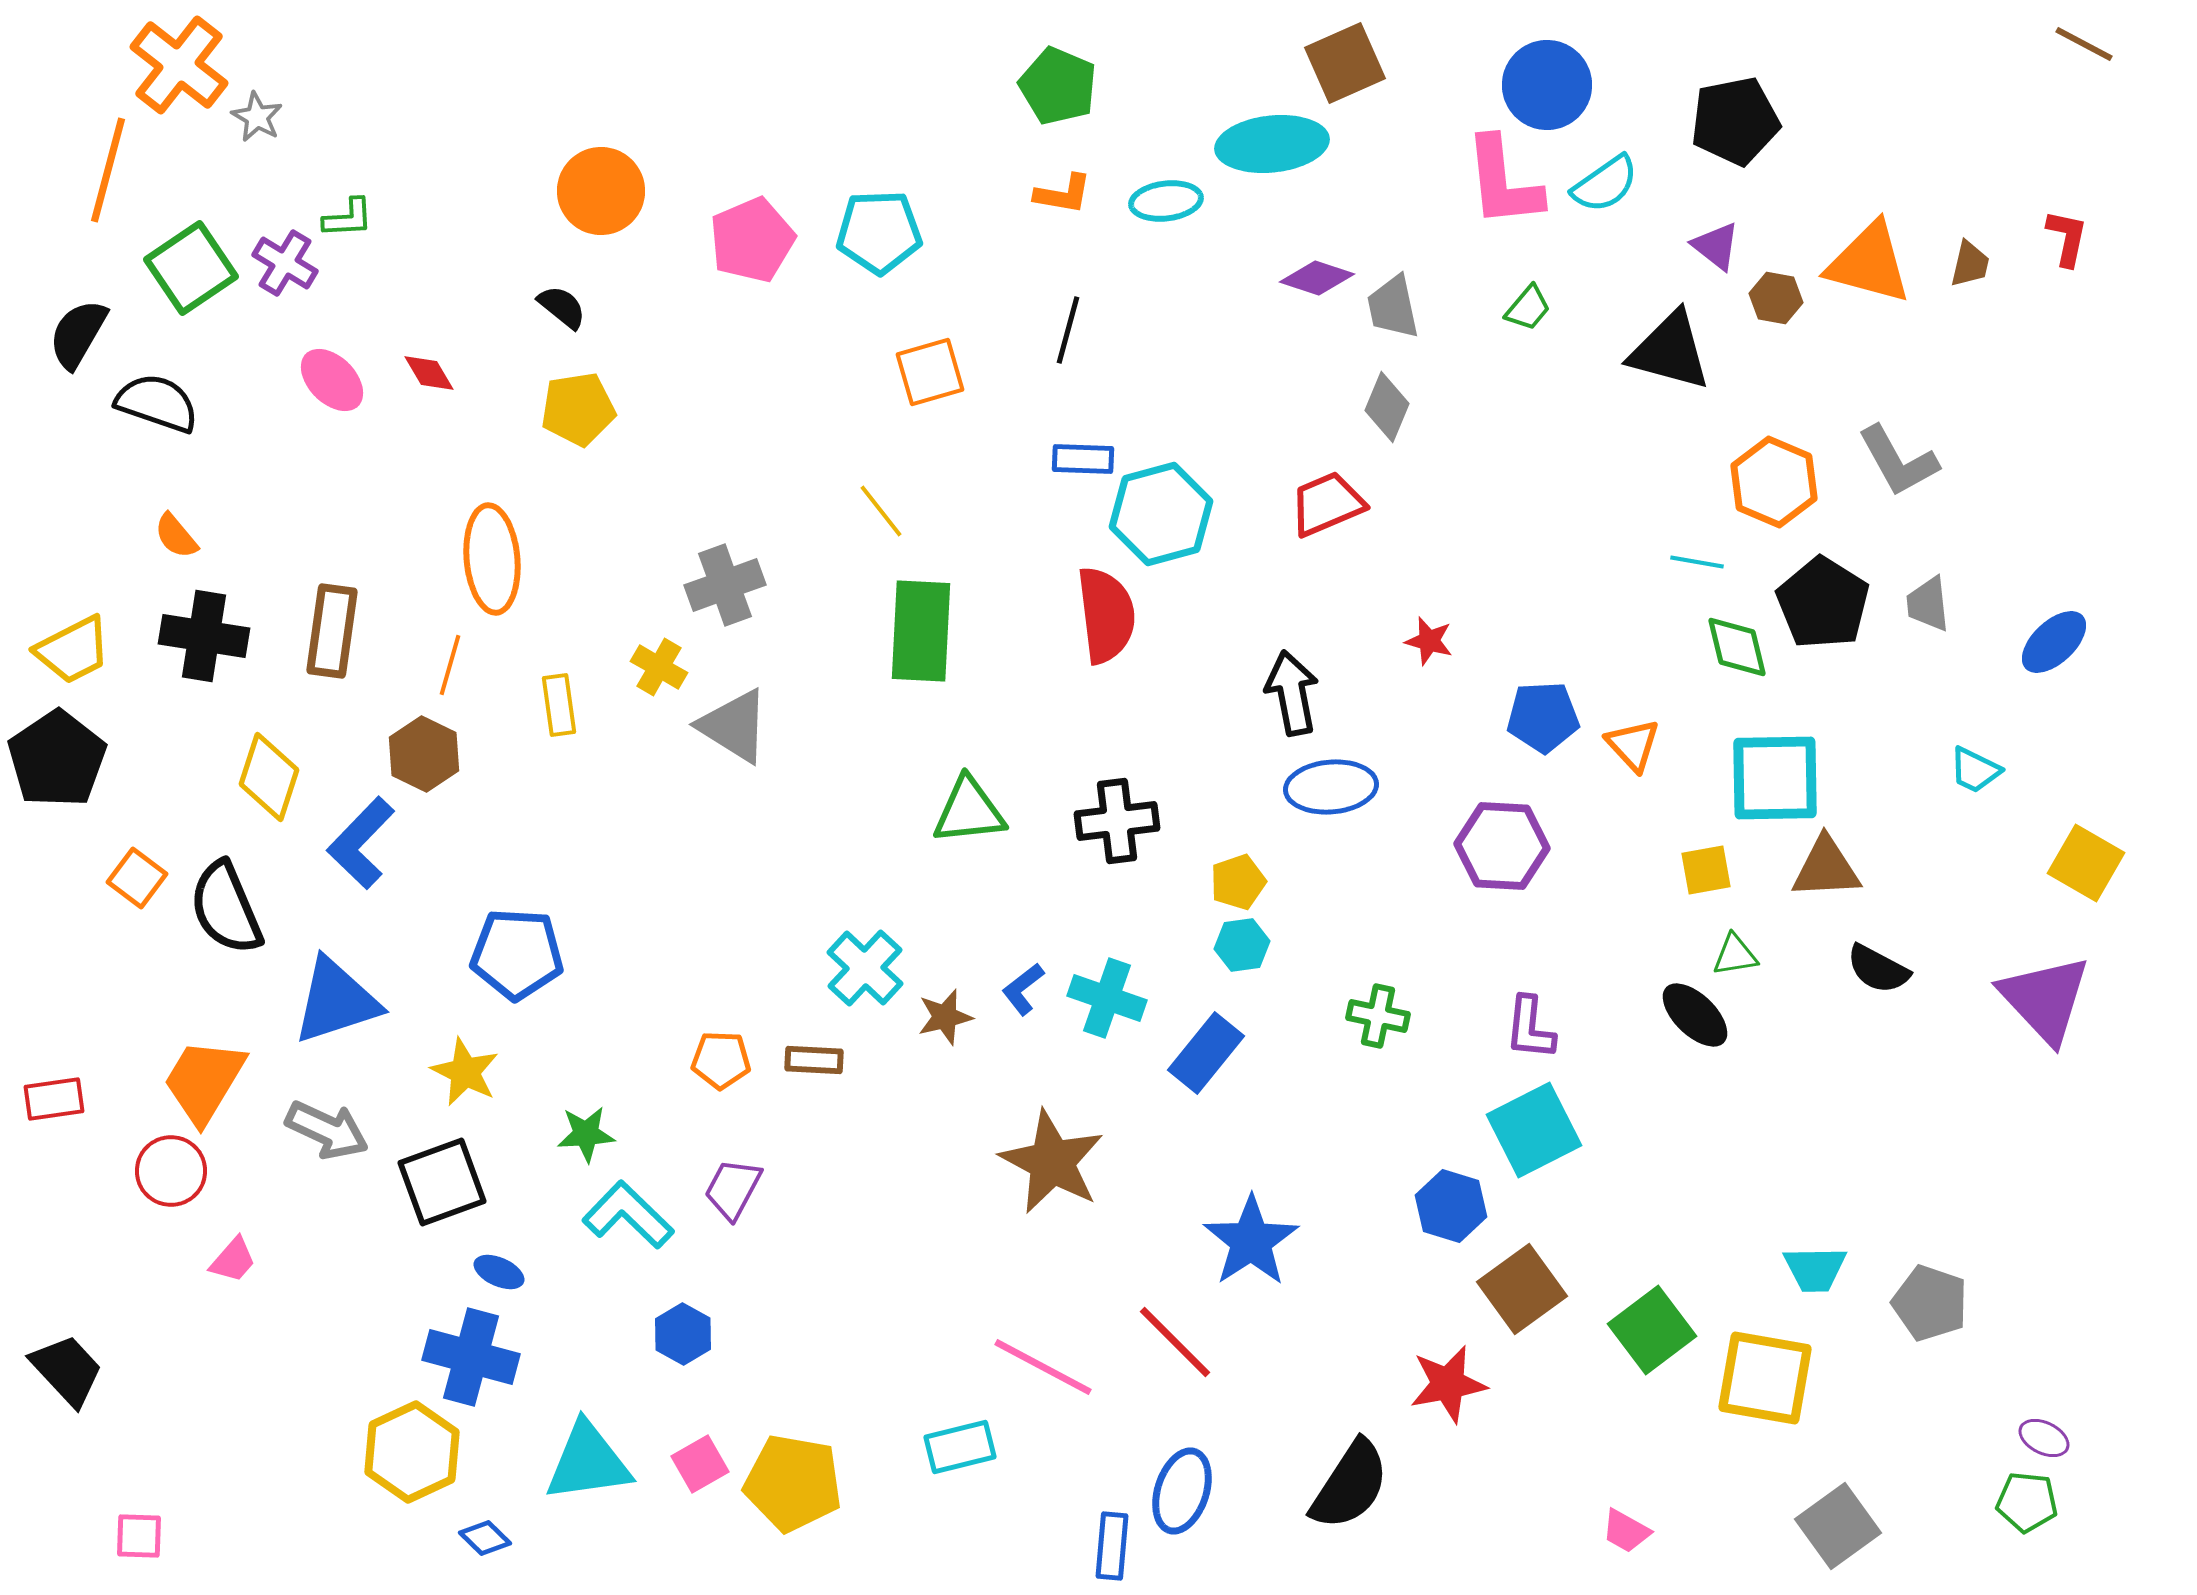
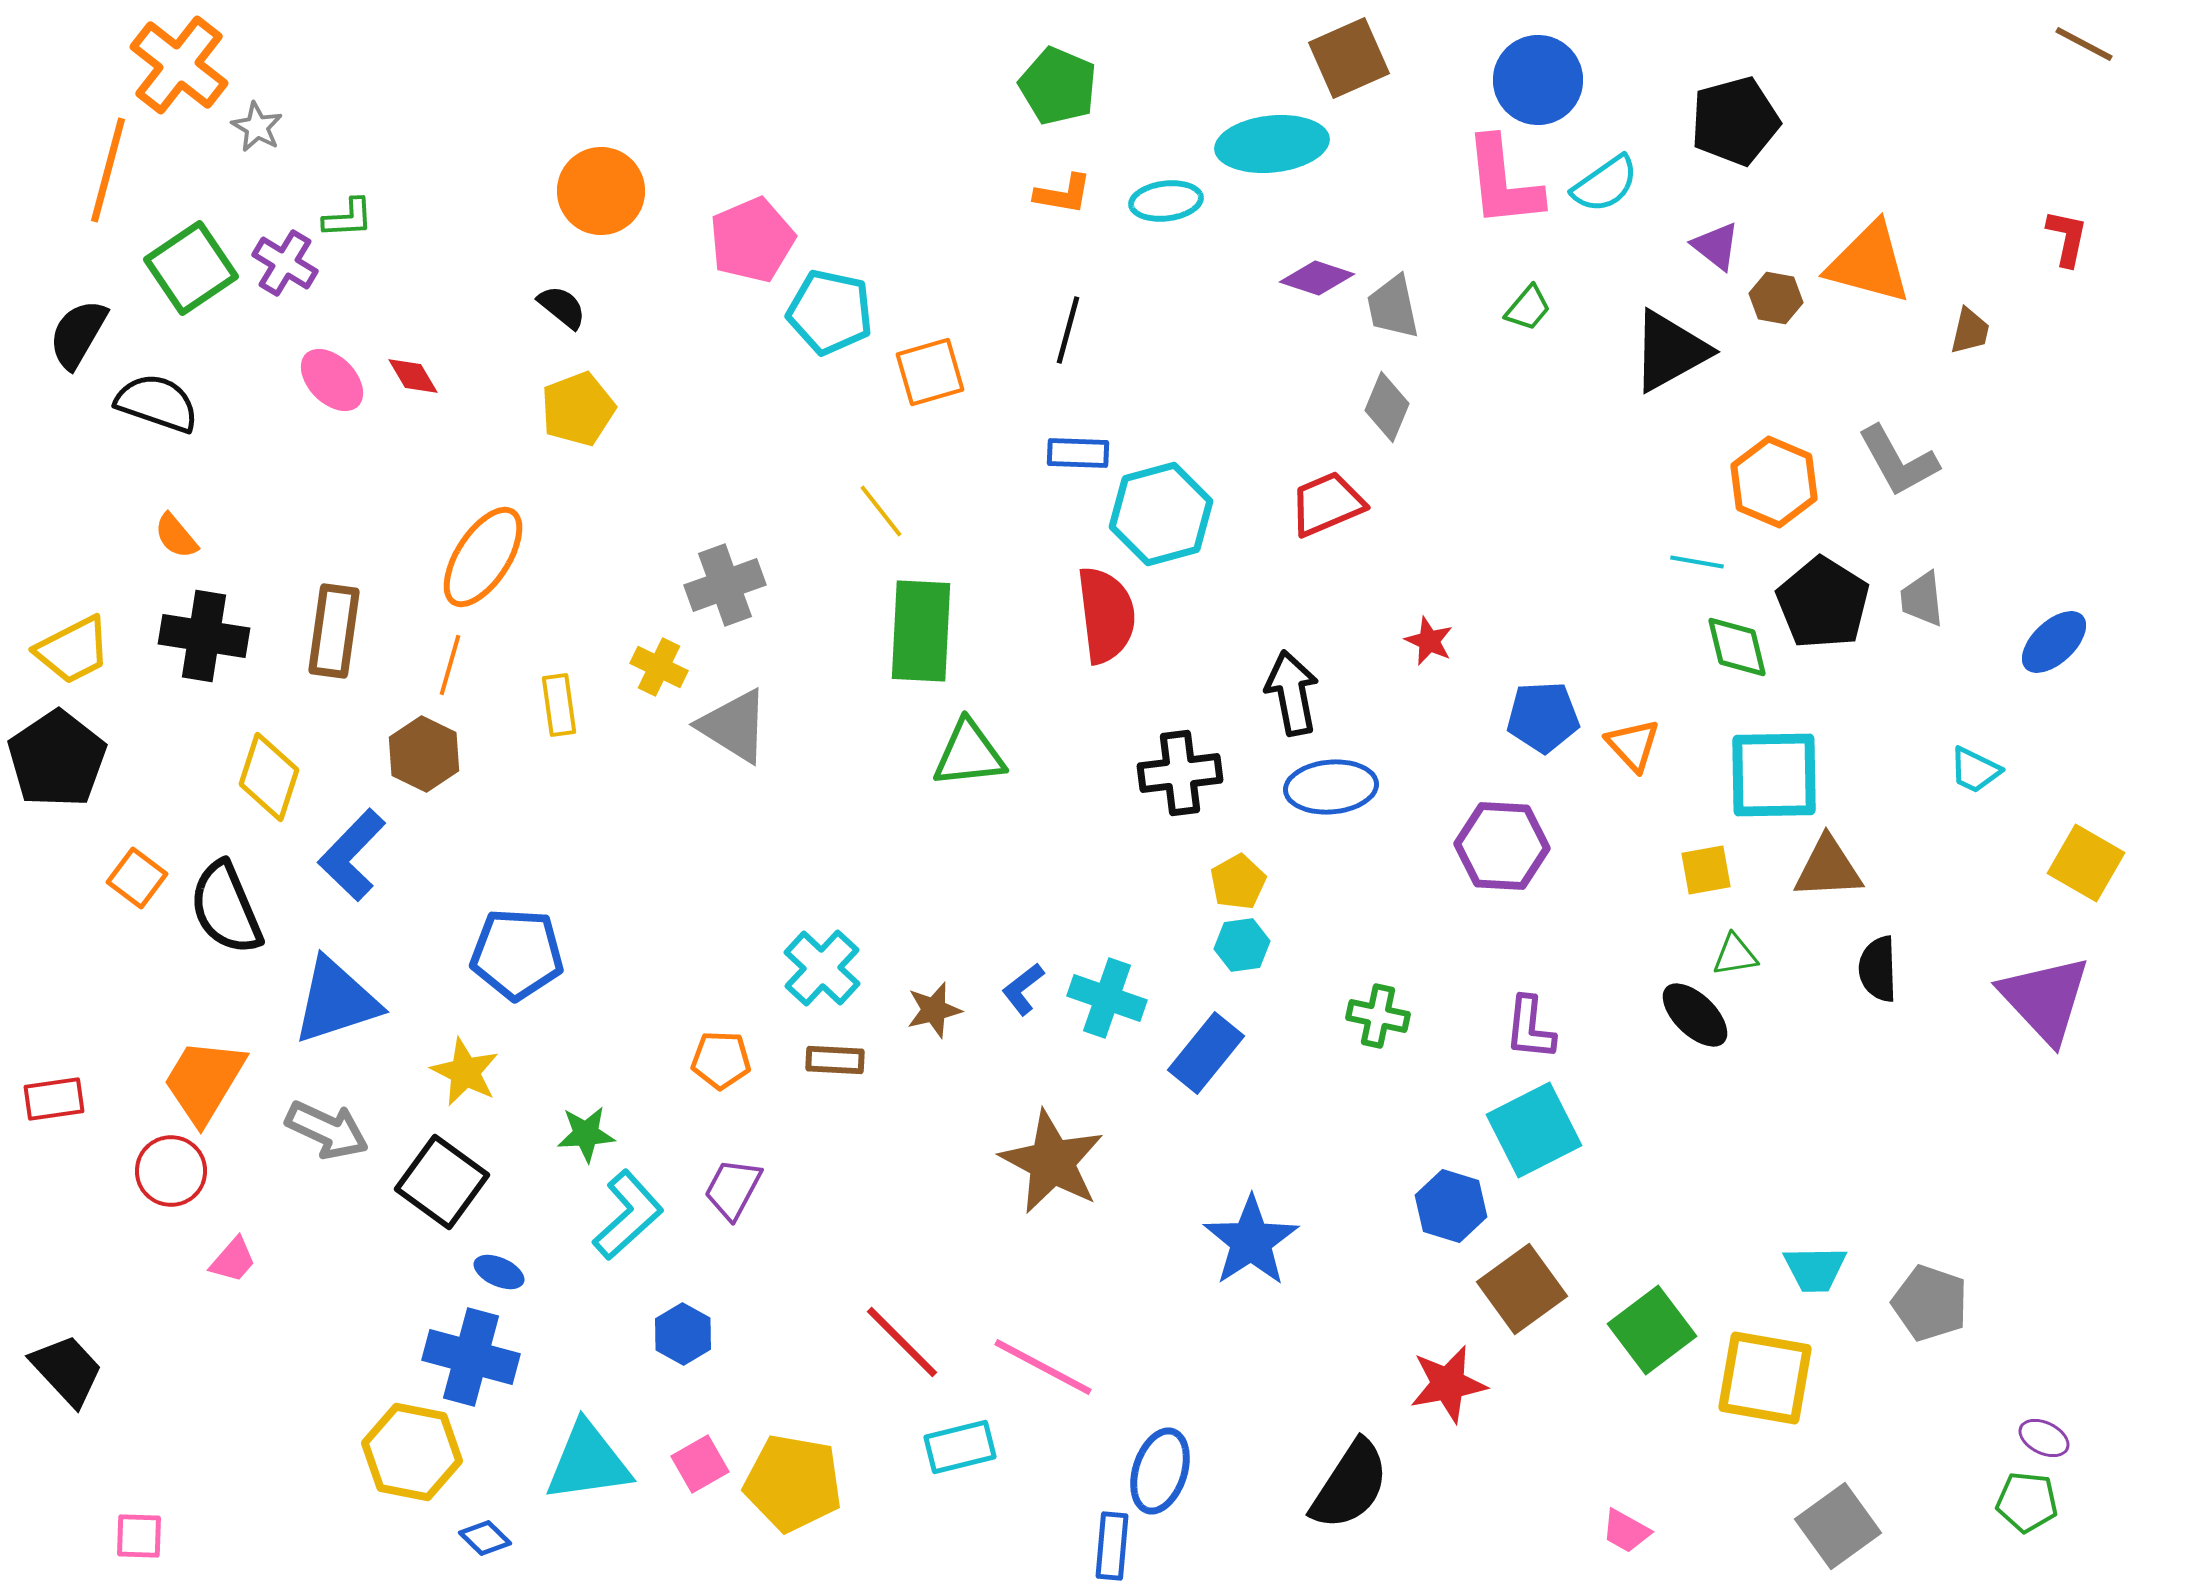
brown square at (1345, 63): moved 4 px right, 5 px up
blue circle at (1547, 85): moved 9 px left, 5 px up
gray star at (257, 117): moved 10 px down
black pentagon at (1735, 121): rotated 4 degrees counterclockwise
cyan pentagon at (879, 232): moved 49 px left, 80 px down; rotated 14 degrees clockwise
brown trapezoid at (1970, 264): moved 67 px down
black triangle at (1670, 351): rotated 44 degrees counterclockwise
red diamond at (429, 373): moved 16 px left, 3 px down
yellow pentagon at (578, 409): rotated 12 degrees counterclockwise
blue rectangle at (1083, 459): moved 5 px left, 6 px up
orange ellipse at (492, 559): moved 9 px left, 2 px up; rotated 38 degrees clockwise
gray trapezoid at (1928, 604): moved 6 px left, 5 px up
brown rectangle at (332, 631): moved 2 px right
red star at (1429, 641): rotated 9 degrees clockwise
yellow cross at (659, 667): rotated 4 degrees counterclockwise
cyan square at (1775, 778): moved 1 px left, 3 px up
green triangle at (969, 811): moved 57 px up
black cross at (1117, 821): moved 63 px right, 48 px up
blue L-shape at (361, 843): moved 9 px left, 12 px down
brown triangle at (1826, 868): moved 2 px right
yellow pentagon at (1238, 882): rotated 10 degrees counterclockwise
cyan cross at (865, 968): moved 43 px left
black semicircle at (1878, 969): rotated 60 degrees clockwise
brown star at (945, 1017): moved 11 px left, 7 px up
brown rectangle at (814, 1060): moved 21 px right
black square at (442, 1182): rotated 34 degrees counterclockwise
cyan L-shape at (628, 1215): rotated 94 degrees clockwise
red line at (1175, 1342): moved 273 px left
yellow hexagon at (412, 1452): rotated 24 degrees counterclockwise
blue ellipse at (1182, 1491): moved 22 px left, 20 px up
